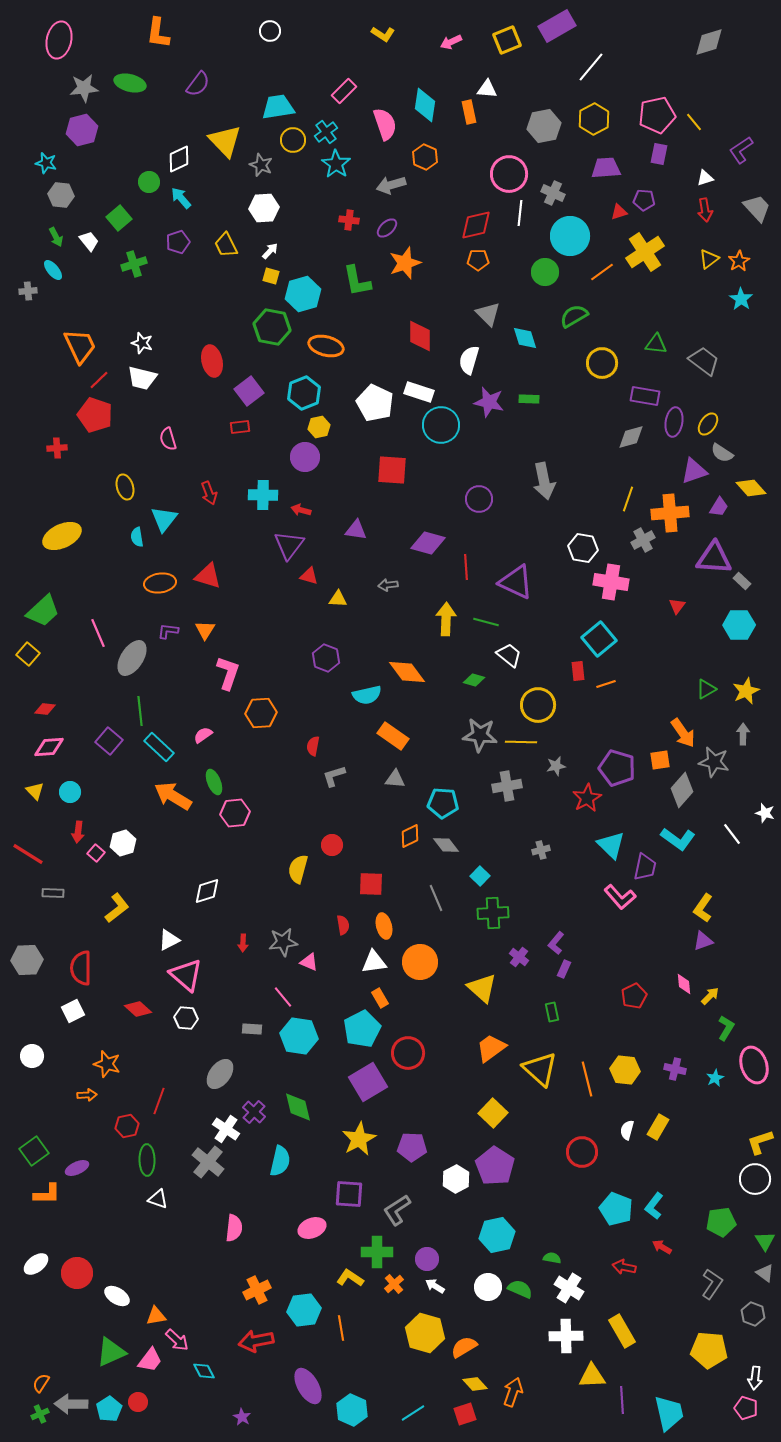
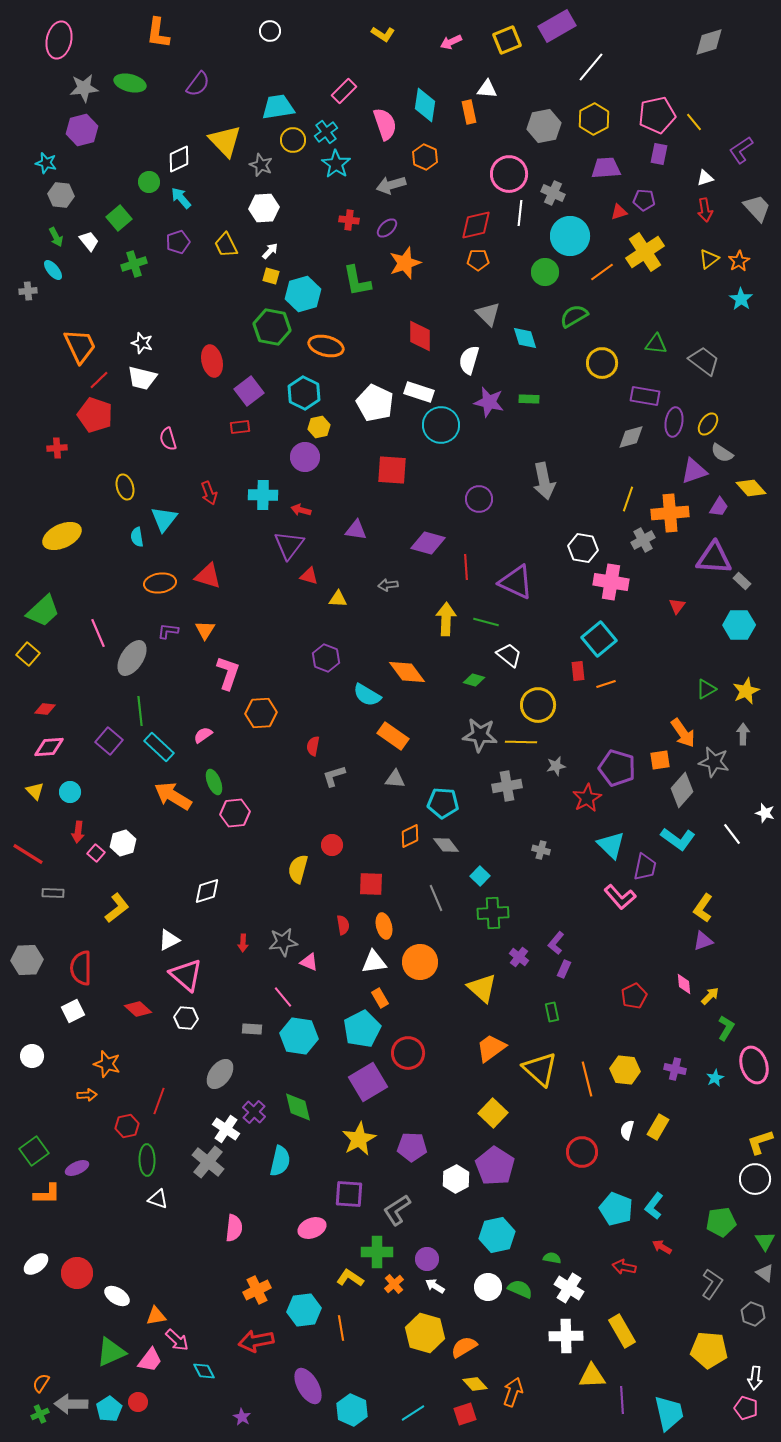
cyan hexagon at (304, 393): rotated 12 degrees counterclockwise
cyan semicircle at (367, 695): rotated 44 degrees clockwise
gray cross at (541, 850): rotated 30 degrees clockwise
